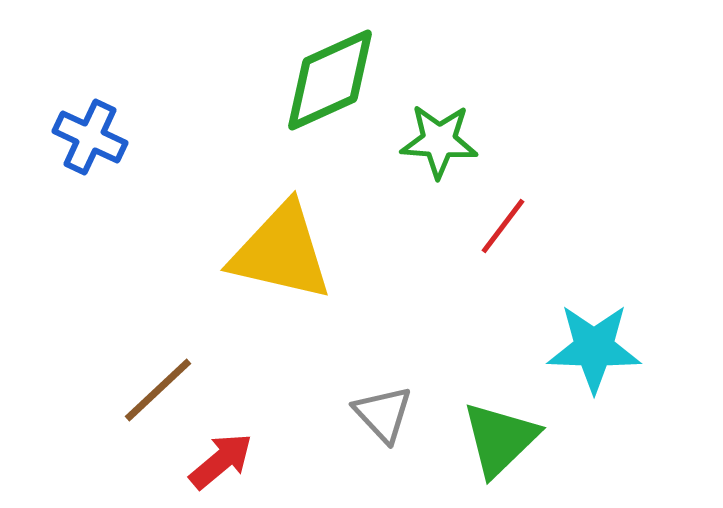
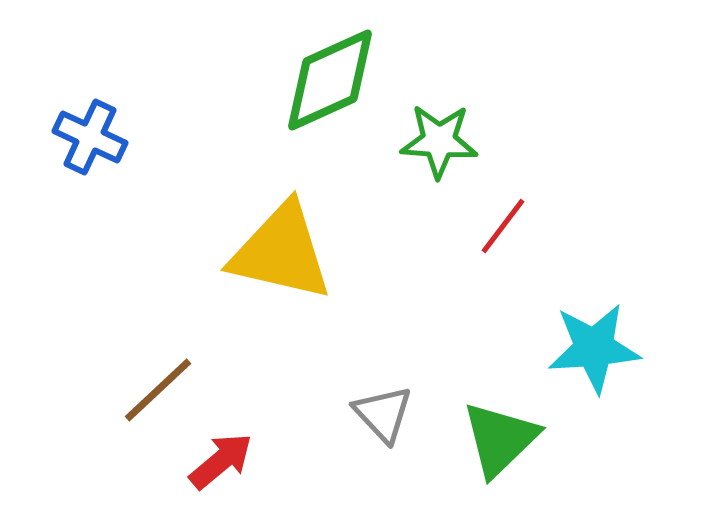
cyan star: rotated 6 degrees counterclockwise
